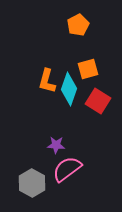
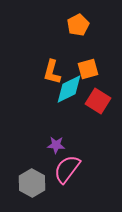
orange L-shape: moved 5 px right, 9 px up
cyan diamond: rotated 44 degrees clockwise
pink semicircle: rotated 16 degrees counterclockwise
